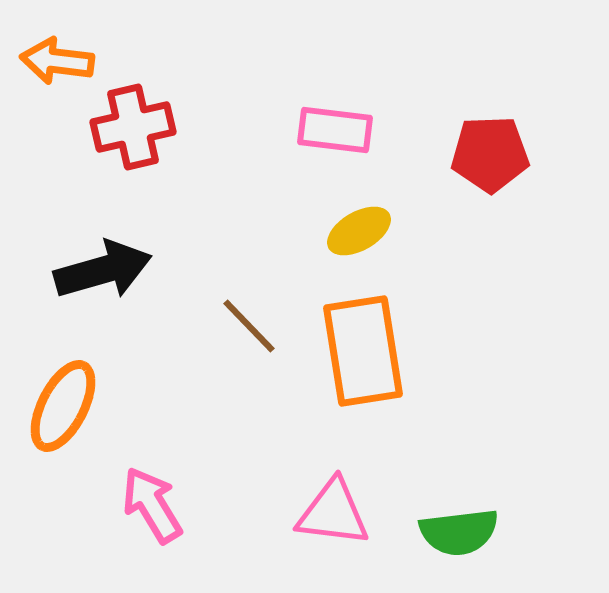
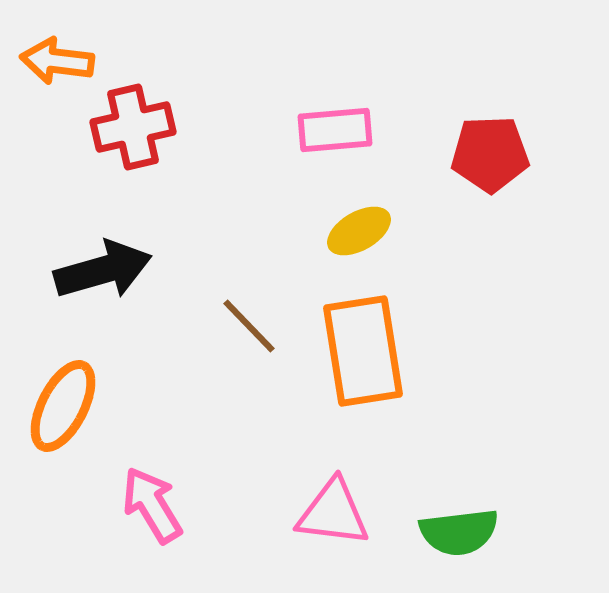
pink rectangle: rotated 12 degrees counterclockwise
